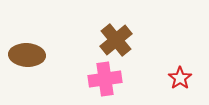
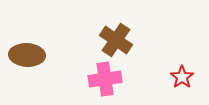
brown cross: rotated 16 degrees counterclockwise
red star: moved 2 px right, 1 px up
